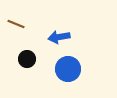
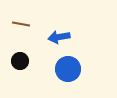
brown line: moved 5 px right; rotated 12 degrees counterclockwise
black circle: moved 7 px left, 2 px down
